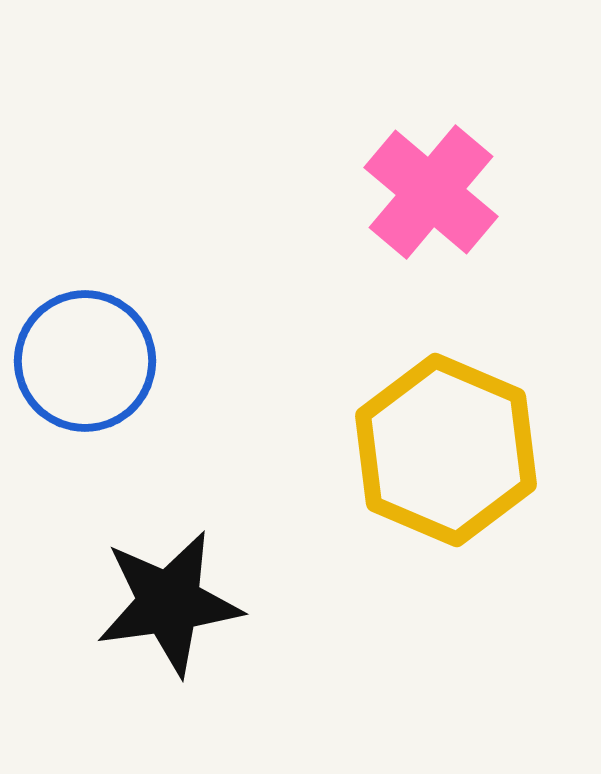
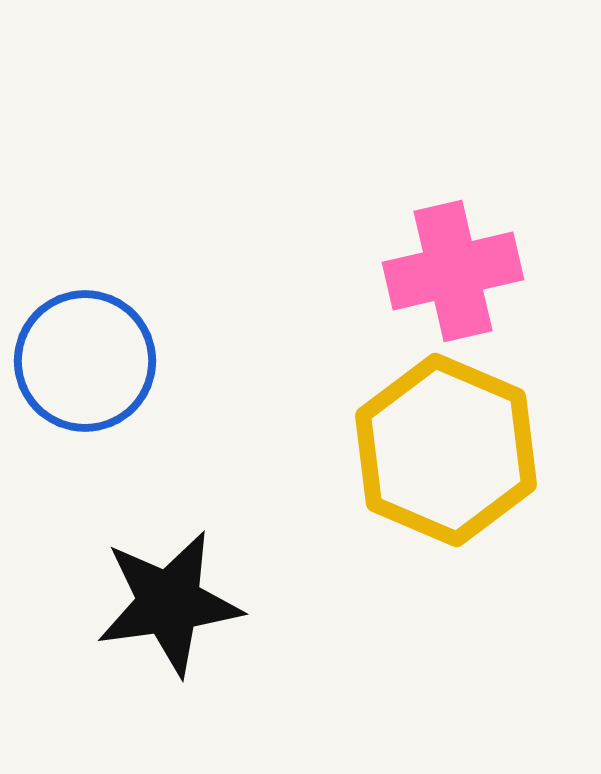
pink cross: moved 22 px right, 79 px down; rotated 37 degrees clockwise
